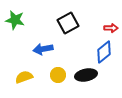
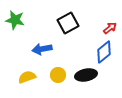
red arrow: moved 1 px left; rotated 40 degrees counterclockwise
blue arrow: moved 1 px left
yellow semicircle: moved 3 px right
